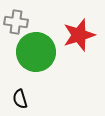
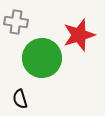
green circle: moved 6 px right, 6 px down
